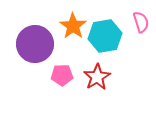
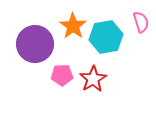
cyan hexagon: moved 1 px right, 1 px down
red star: moved 4 px left, 2 px down
